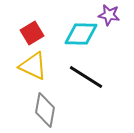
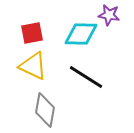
red square: rotated 20 degrees clockwise
